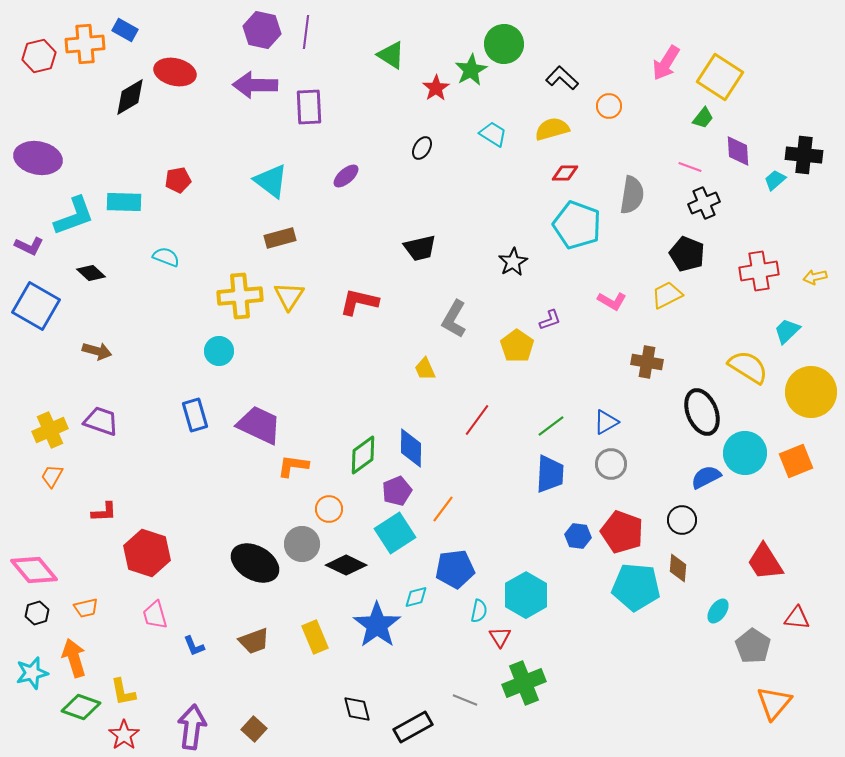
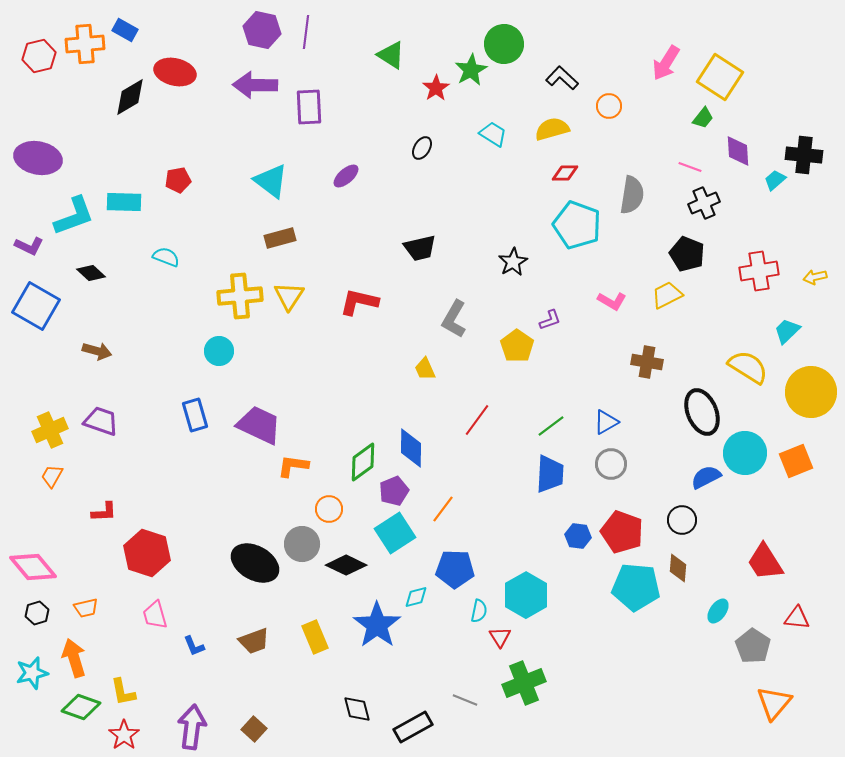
green diamond at (363, 455): moved 7 px down
purple pentagon at (397, 491): moved 3 px left
blue pentagon at (455, 569): rotated 9 degrees clockwise
pink diamond at (34, 570): moved 1 px left, 3 px up
